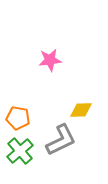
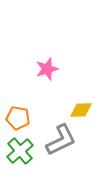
pink star: moved 3 px left, 9 px down; rotated 10 degrees counterclockwise
